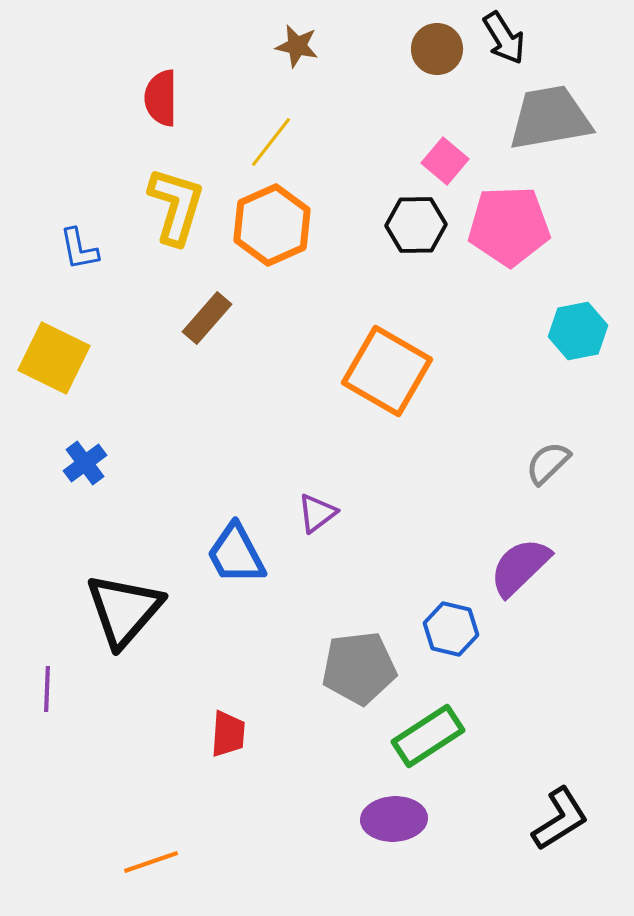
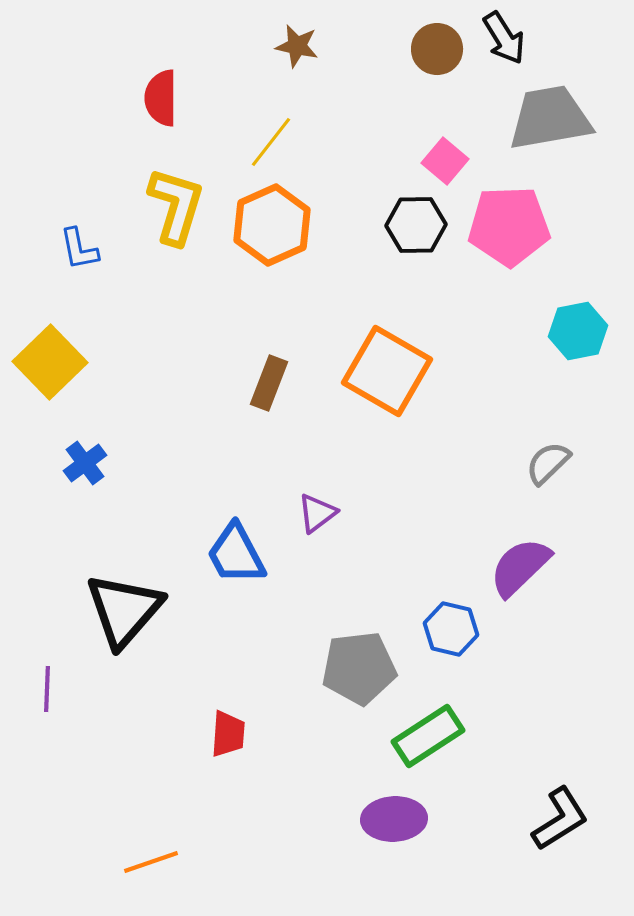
brown rectangle: moved 62 px right, 65 px down; rotated 20 degrees counterclockwise
yellow square: moved 4 px left, 4 px down; rotated 20 degrees clockwise
